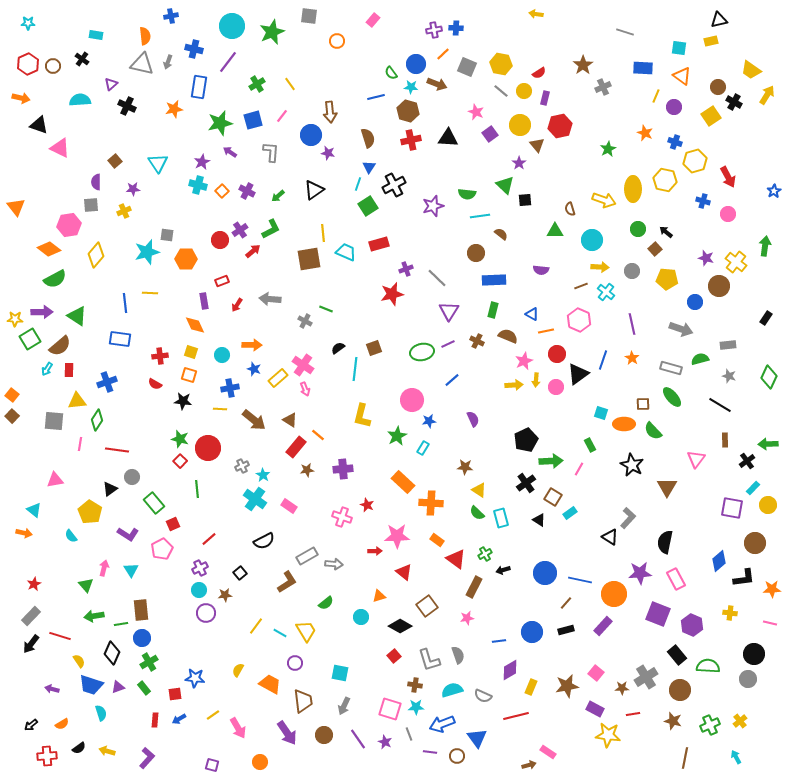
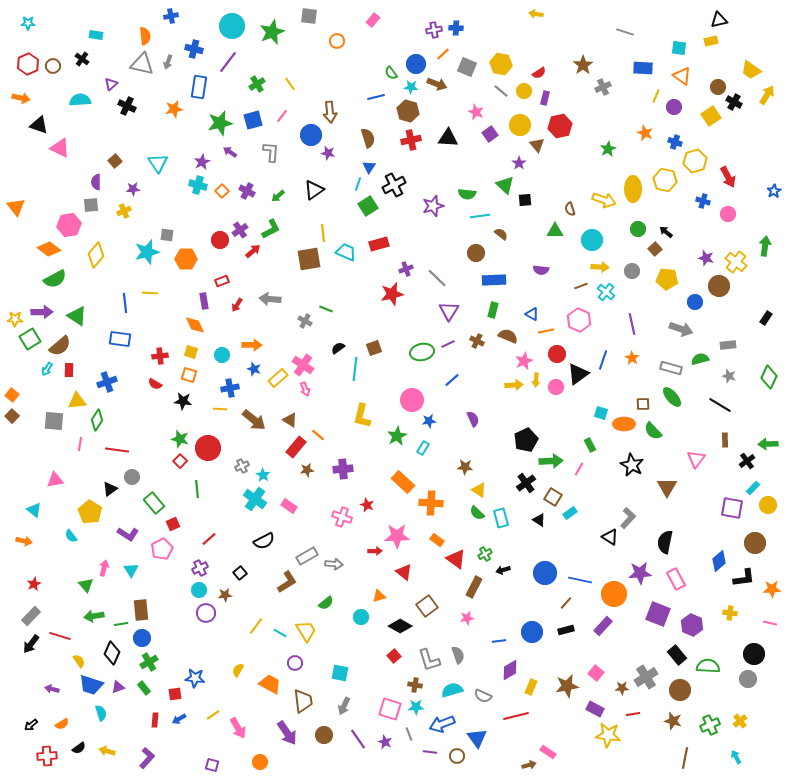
orange arrow at (24, 533): moved 8 px down
